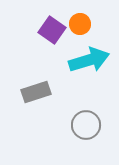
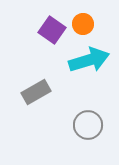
orange circle: moved 3 px right
gray rectangle: rotated 12 degrees counterclockwise
gray circle: moved 2 px right
